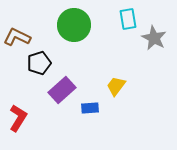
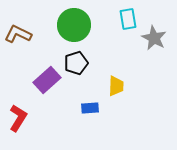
brown L-shape: moved 1 px right, 3 px up
black pentagon: moved 37 px right
yellow trapezoid: rotated 145 degrees clockwise
purple rectangle: moved 15 px left, 10 px up
